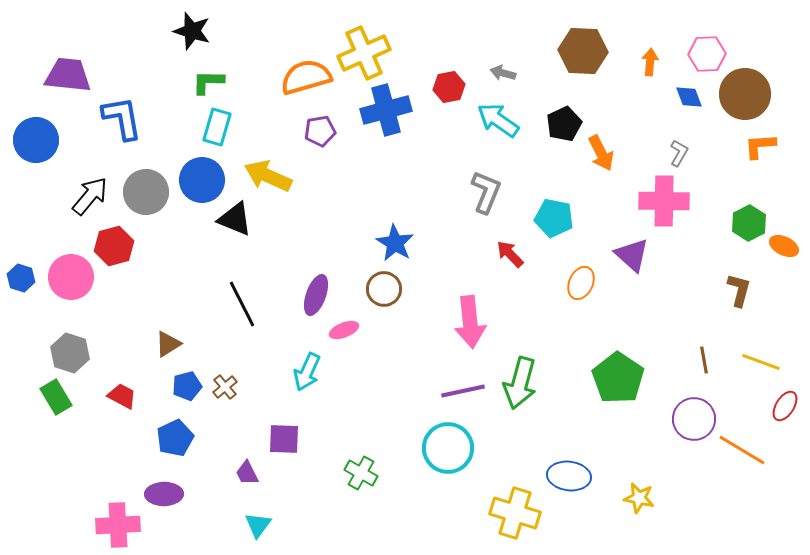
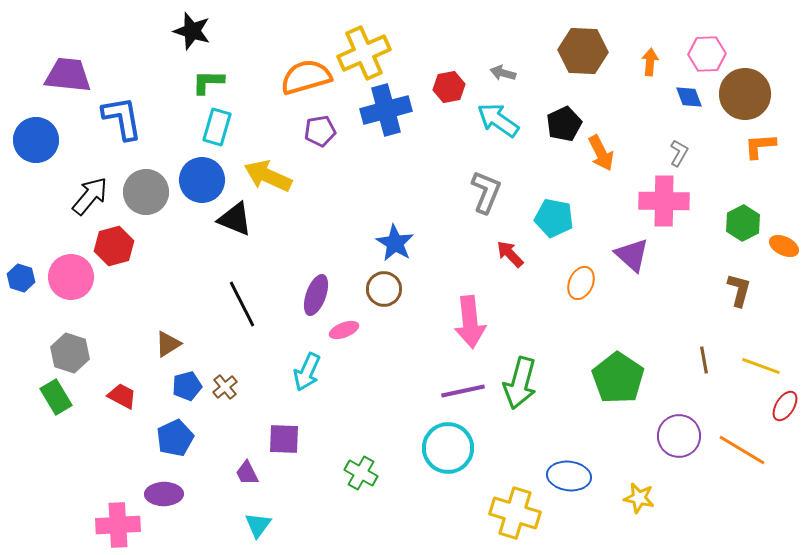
green hexagon at (749, 223): moved 6 px left
yellow line at (761, 362): moved 4 px down
purple circle at (694, 419): moved 15 px left, 17 px down
